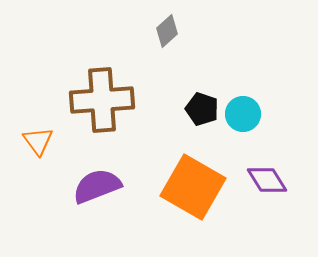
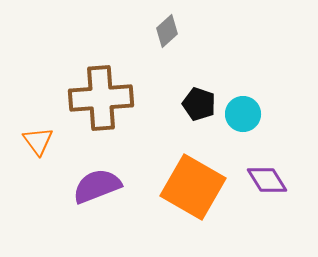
brown cross: moved 1 px left, 2 px up
black pentagon: moved 3 px left, 5 px up
